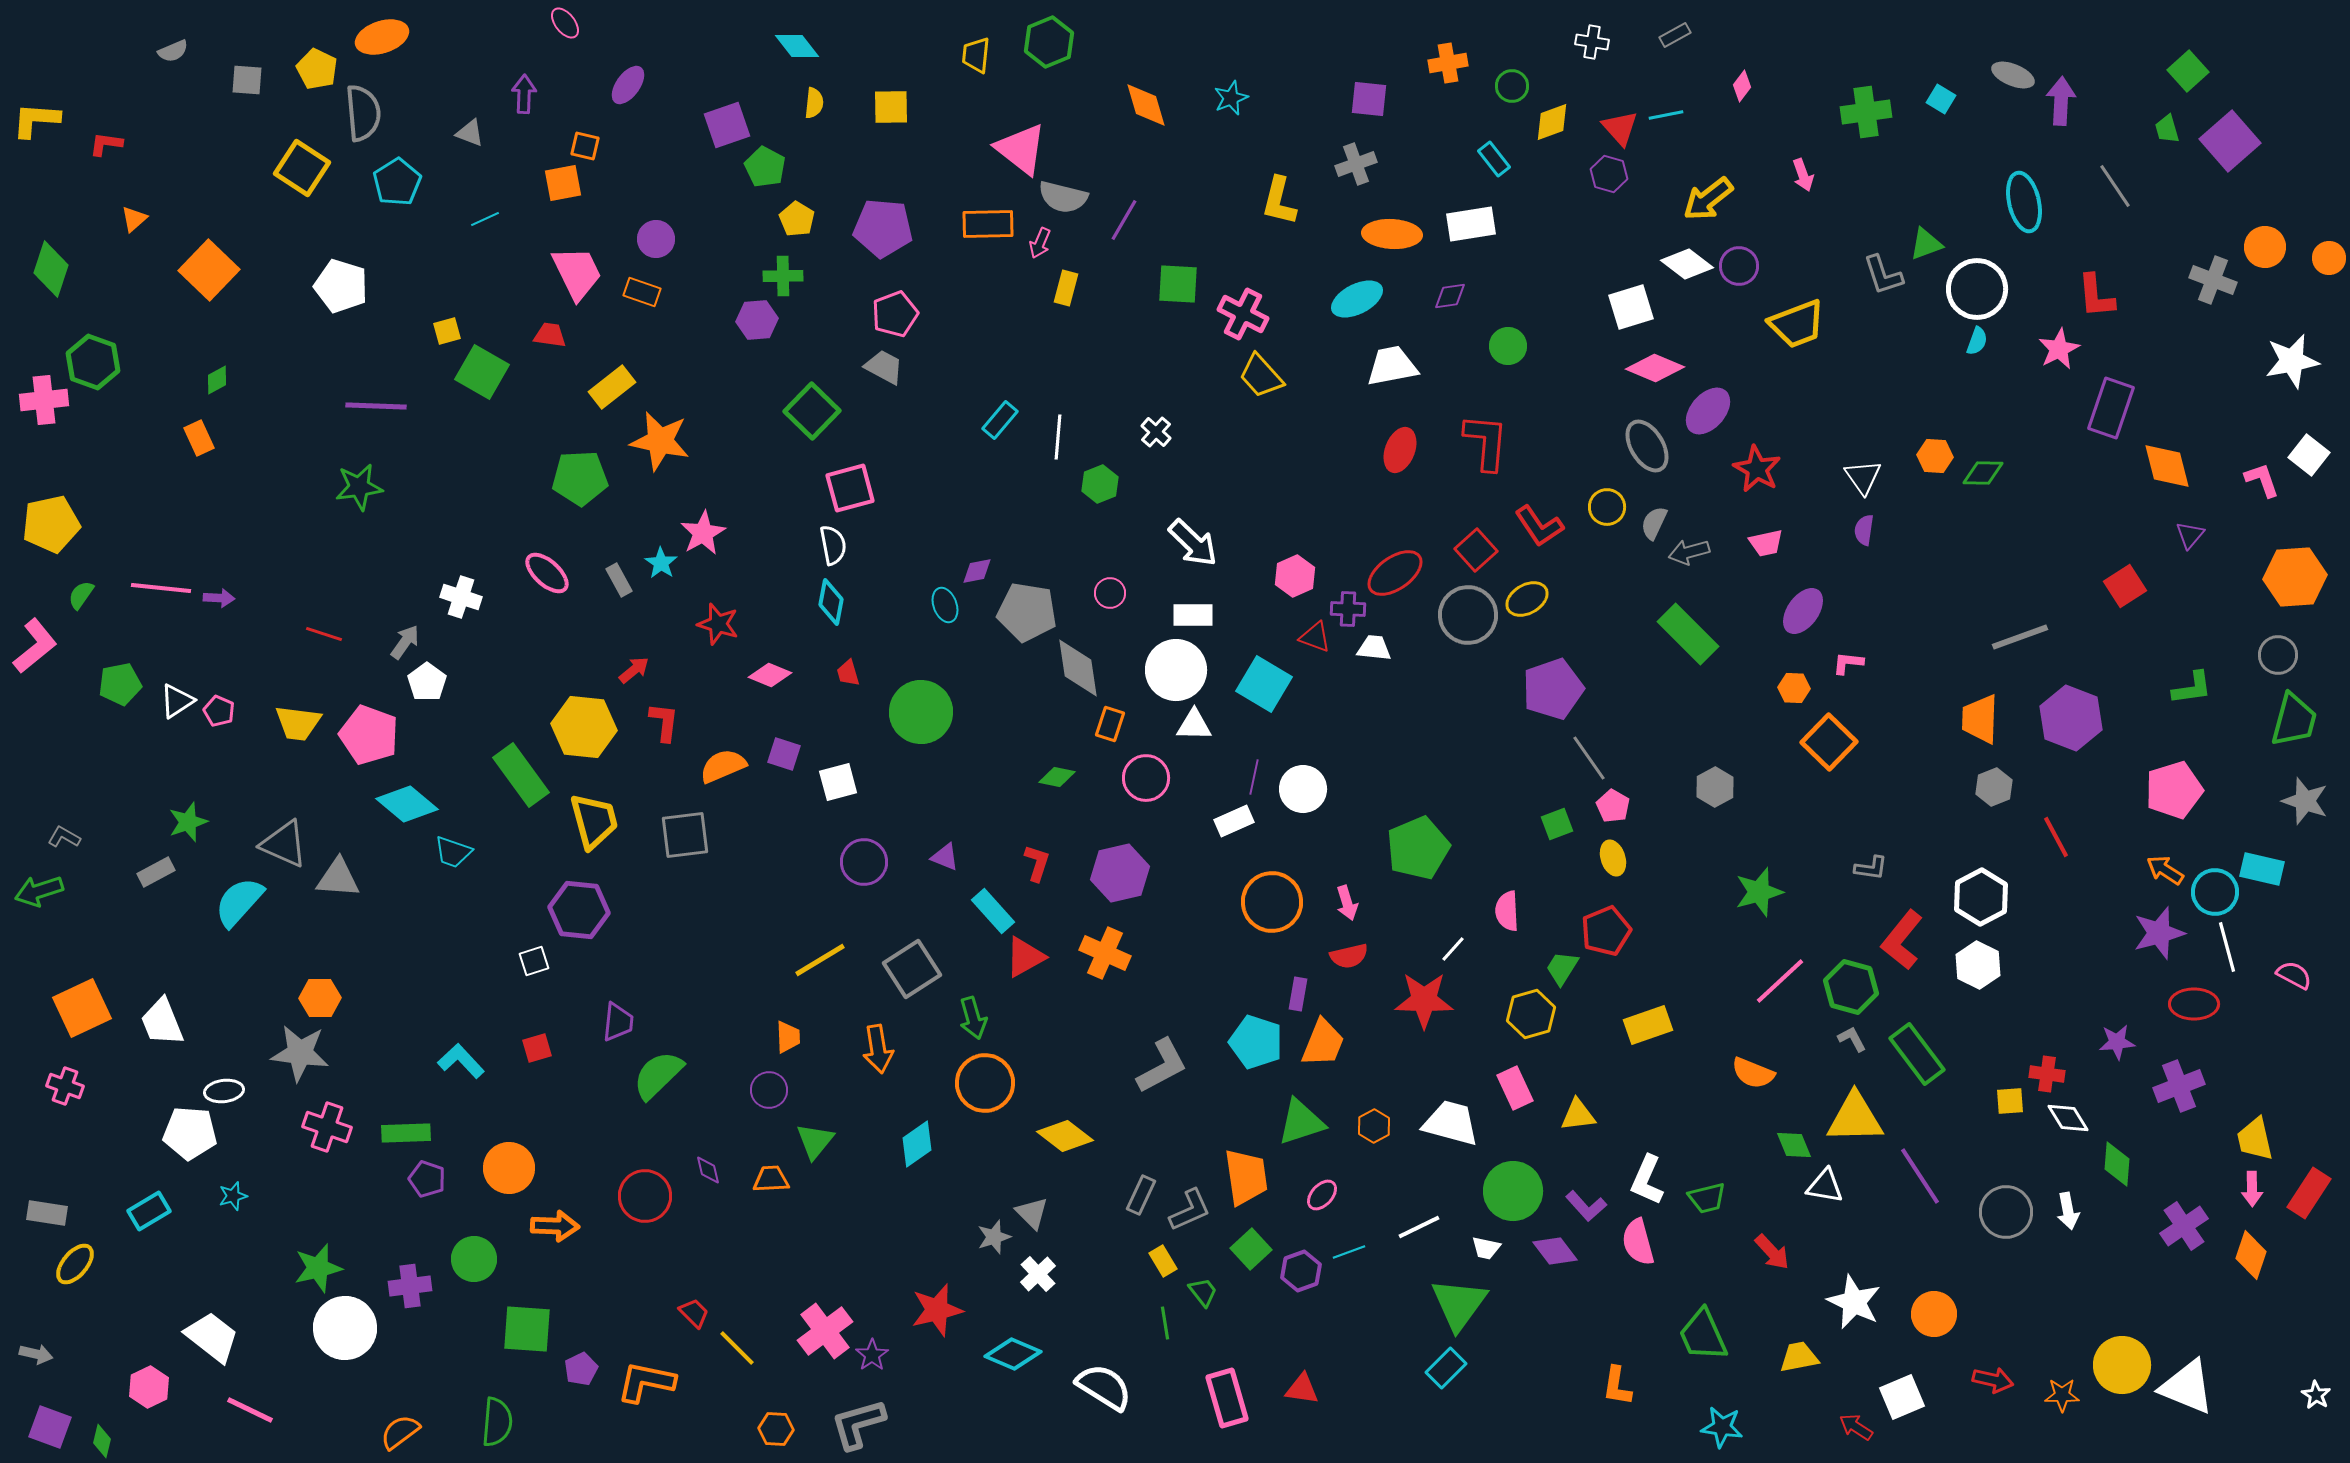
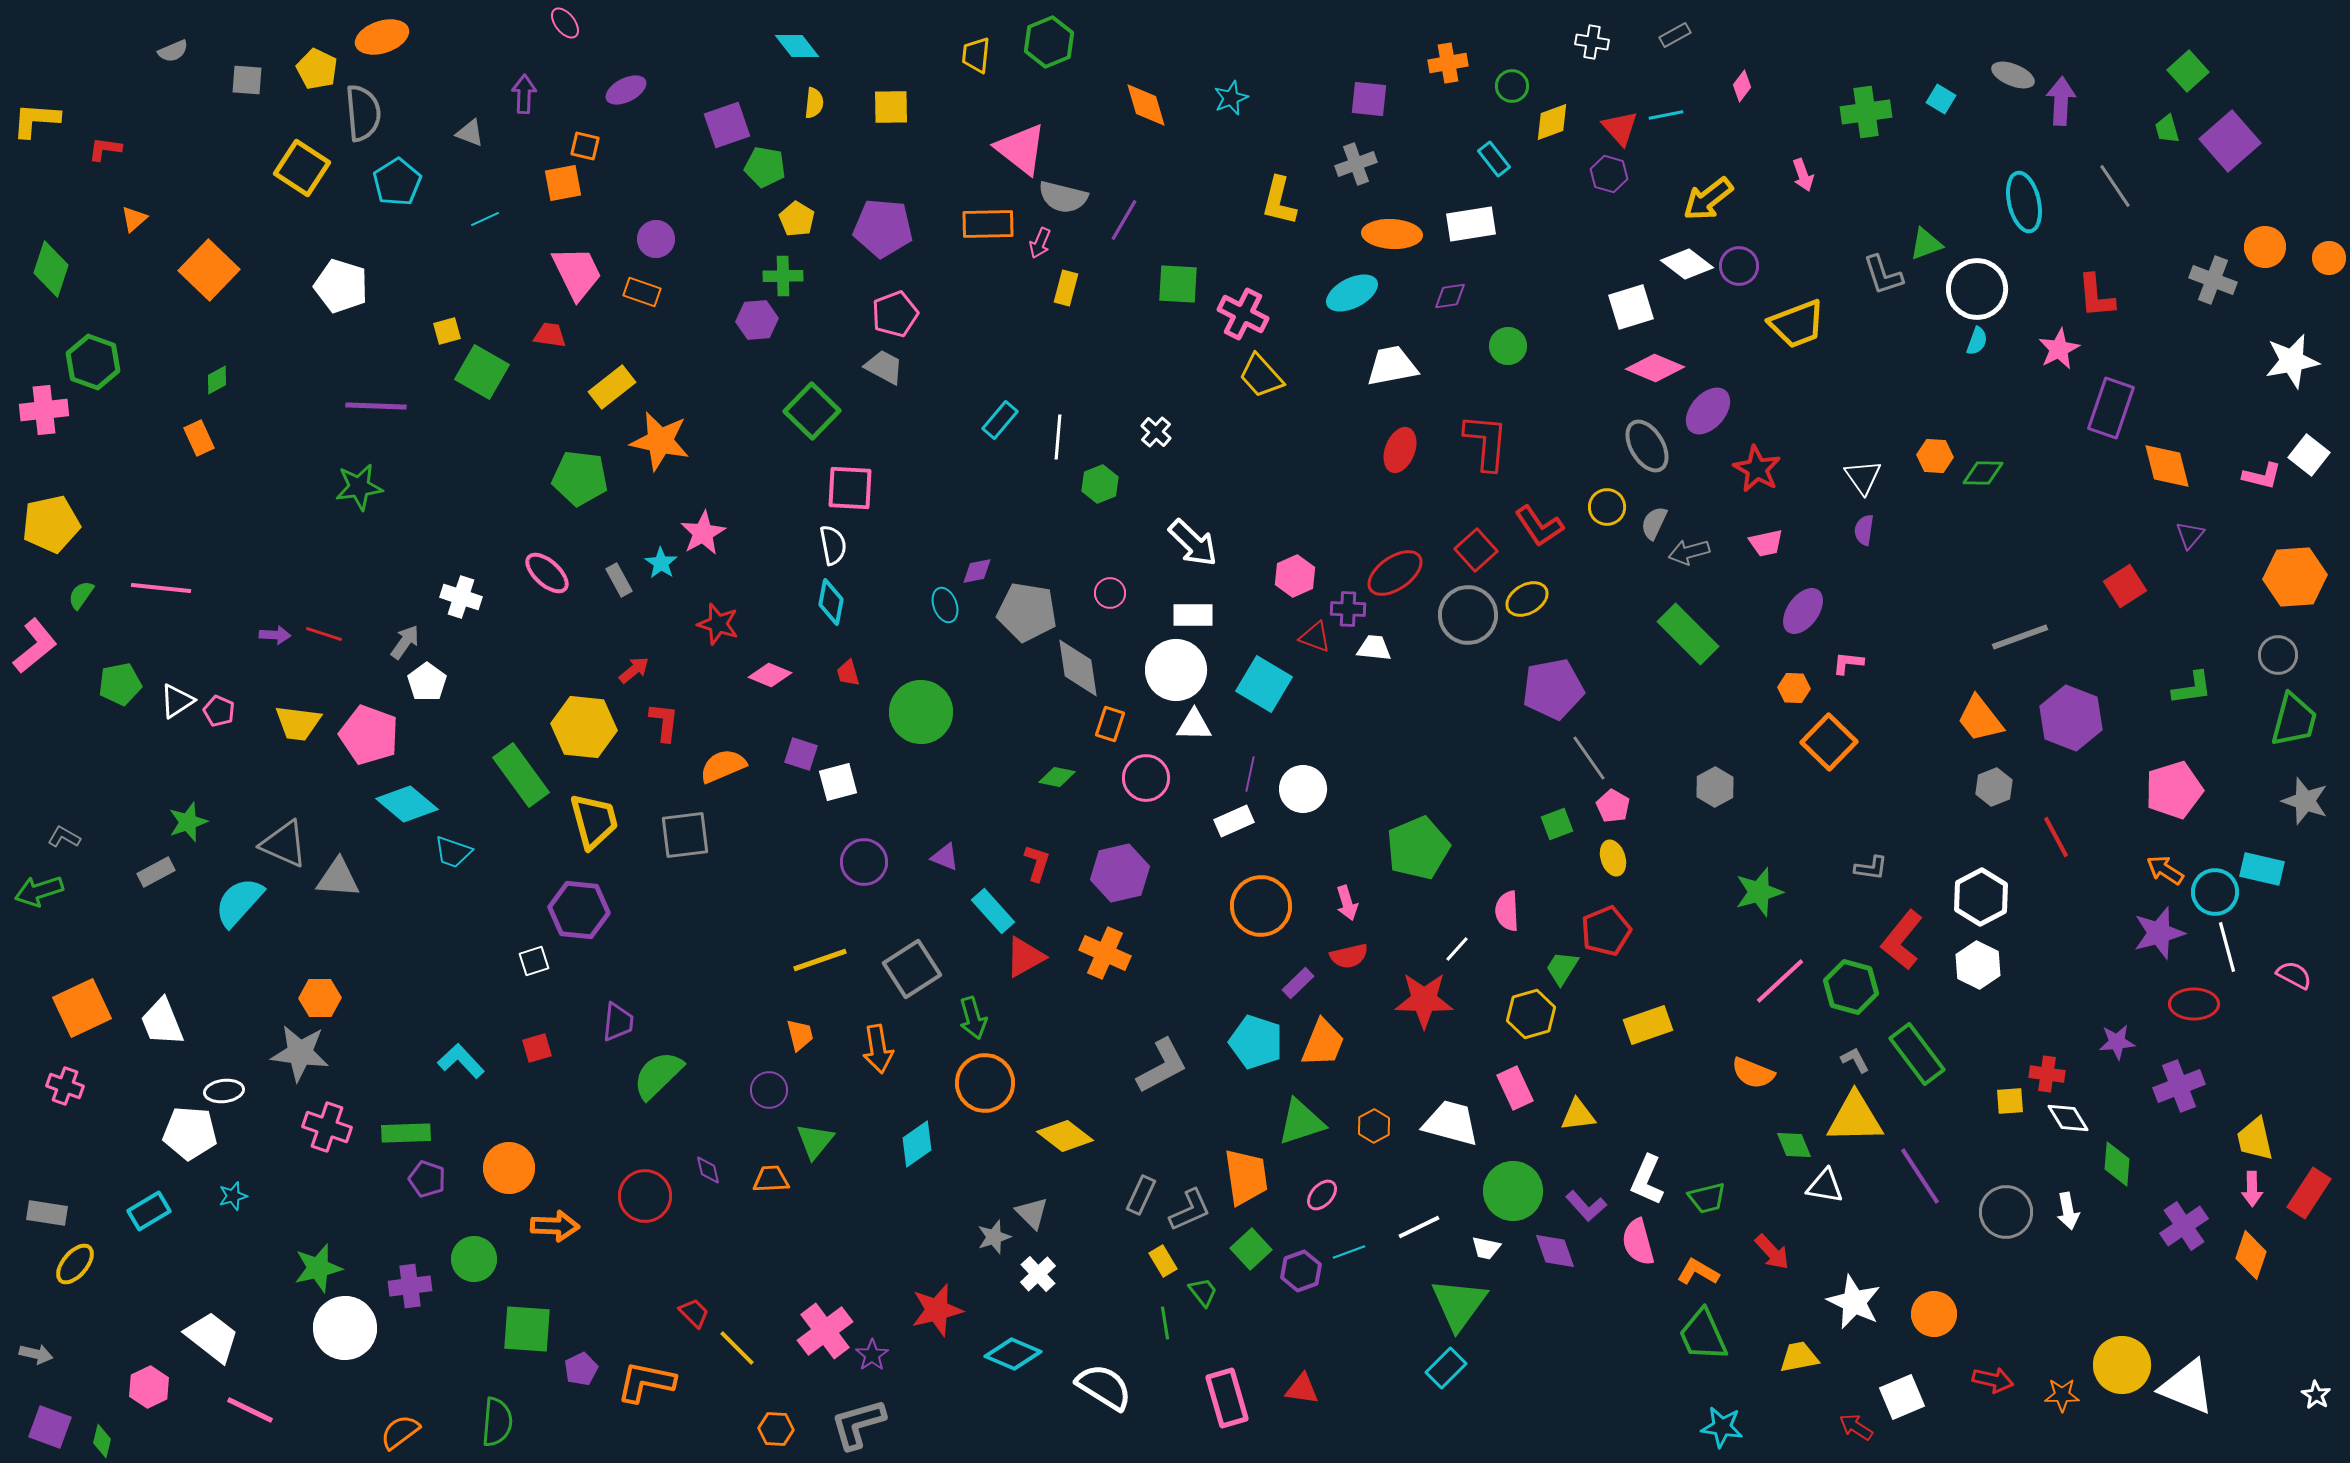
purple ellipse at (628, 85): moved 2 px left, 5 px down; rotated 27 degrees clockwise
red L-shape at (106, 144): moved 1 px left, 5 px down
green pentagon at (765, 167): rotated 18 degrees counterclockwise
cyan ellipse at (1357, 299): moved 5 px left, 6 px up
pink cross at (44, 400): moved 10 px down
green pentagon at (580, 478): rotated 10 degrees clockwise
pink L-shape at (2262, 480): moved 4 px up; rotated 123 degrees clockwise
pink square at (850, 488): rotated 18 degrees clockwise
purple arrow at (219, 598): moved 56 px right, 37 px down
purple pentagon at (1553, 689): rotated 8 degrees clockwise
orange trapezoid at (1980, 719): rotated 40 degrees counterclockwise
purple square at (784, 754): moved 17 px right
purple line at (1254, 777): moved 4 px left, 3 px up
orange circle at (1272, 902): moved 11 px left, 4 px down
white line at (1453, 949): moved 4 px right
yellow line at (820, 960): rotated 12 degrees clockwise
purple rectangle at (1298, 994): moved 11 px up; rotated 36 degrees clockwise
orange trapezoid at (788, 1037): moved 12 px right, 2 px up; rotated 12 degrees counterclockwise
gray L-shape at (1852, 1039): moved 3 px right, 21 px down
purple diamond at (1555, 1251): rotated 18 degrees clockwise
orange L-shape at (1617, 1386): moved 81 px right, 114 px up; rotated 111 degrees clockwise
